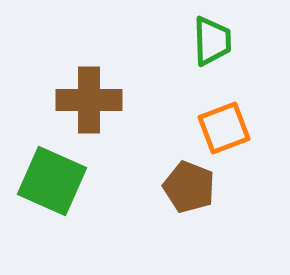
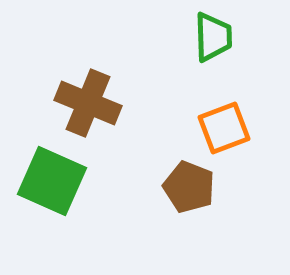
green trapezoid: moved 1 px right, 4 px up
brown cross: moved 1 px left, 3 px down; rotated 22 degrees clockwise
